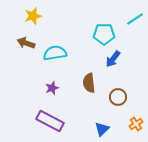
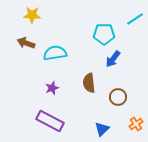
yellow star: moved 1 px left, 1 px up; rotated 18 degrees clockwise
